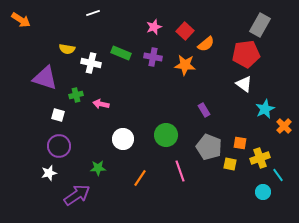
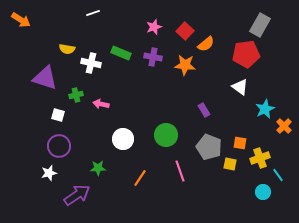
white triangle: moved 4 px left, 3 px down
